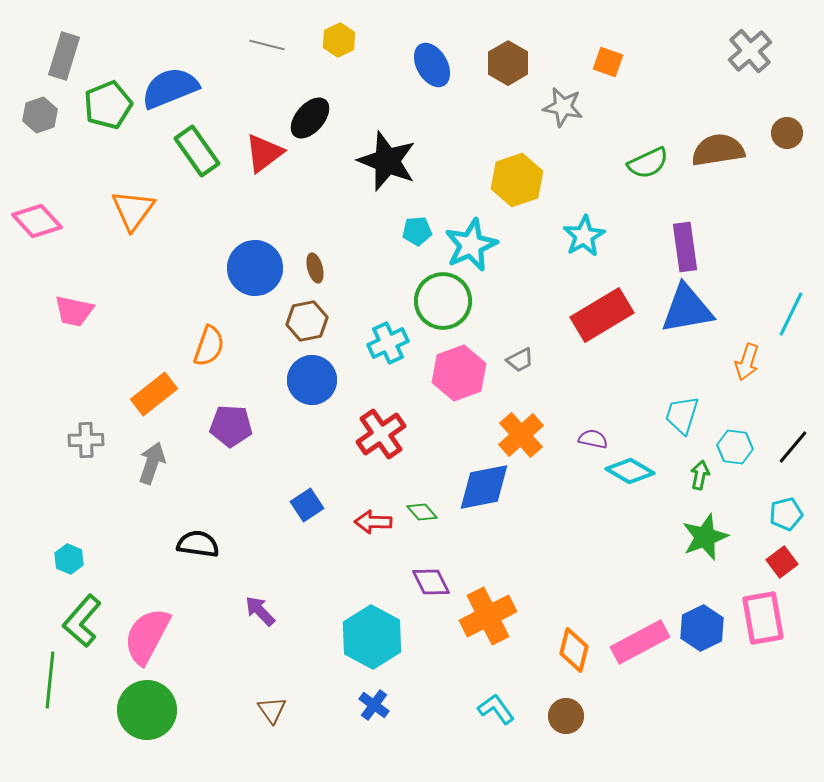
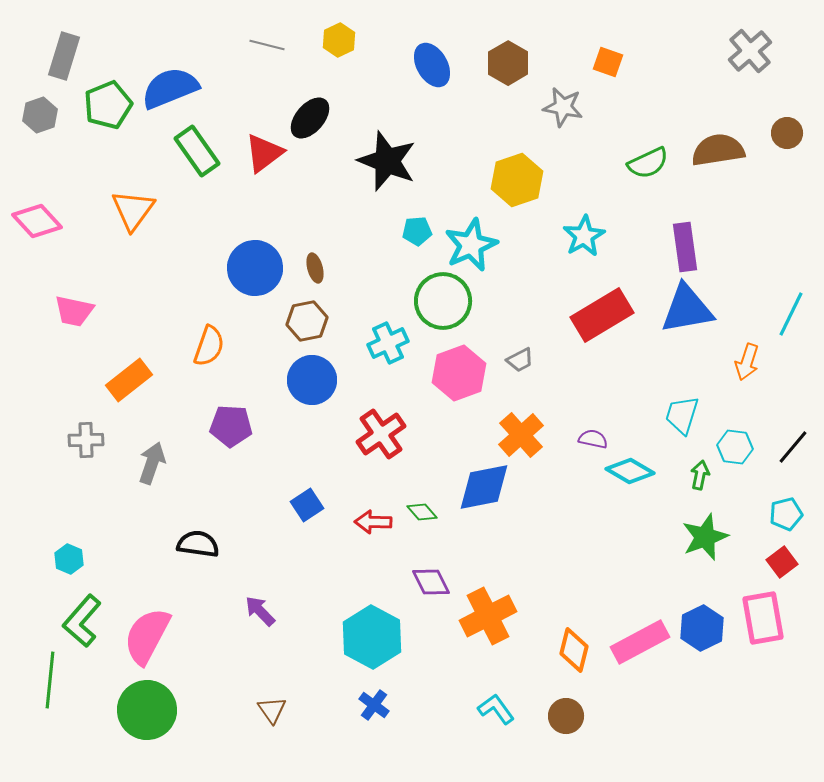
orange rectangle at (154, 394): moved 25 px left, 14 px up
